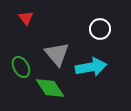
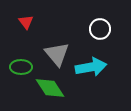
red triangle: moved 4 px down
green ellipse: rotated 60 degrees counterclockwise
